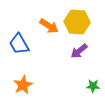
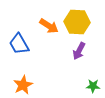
purple arrow: rotated 24 degrees counterclockwise
